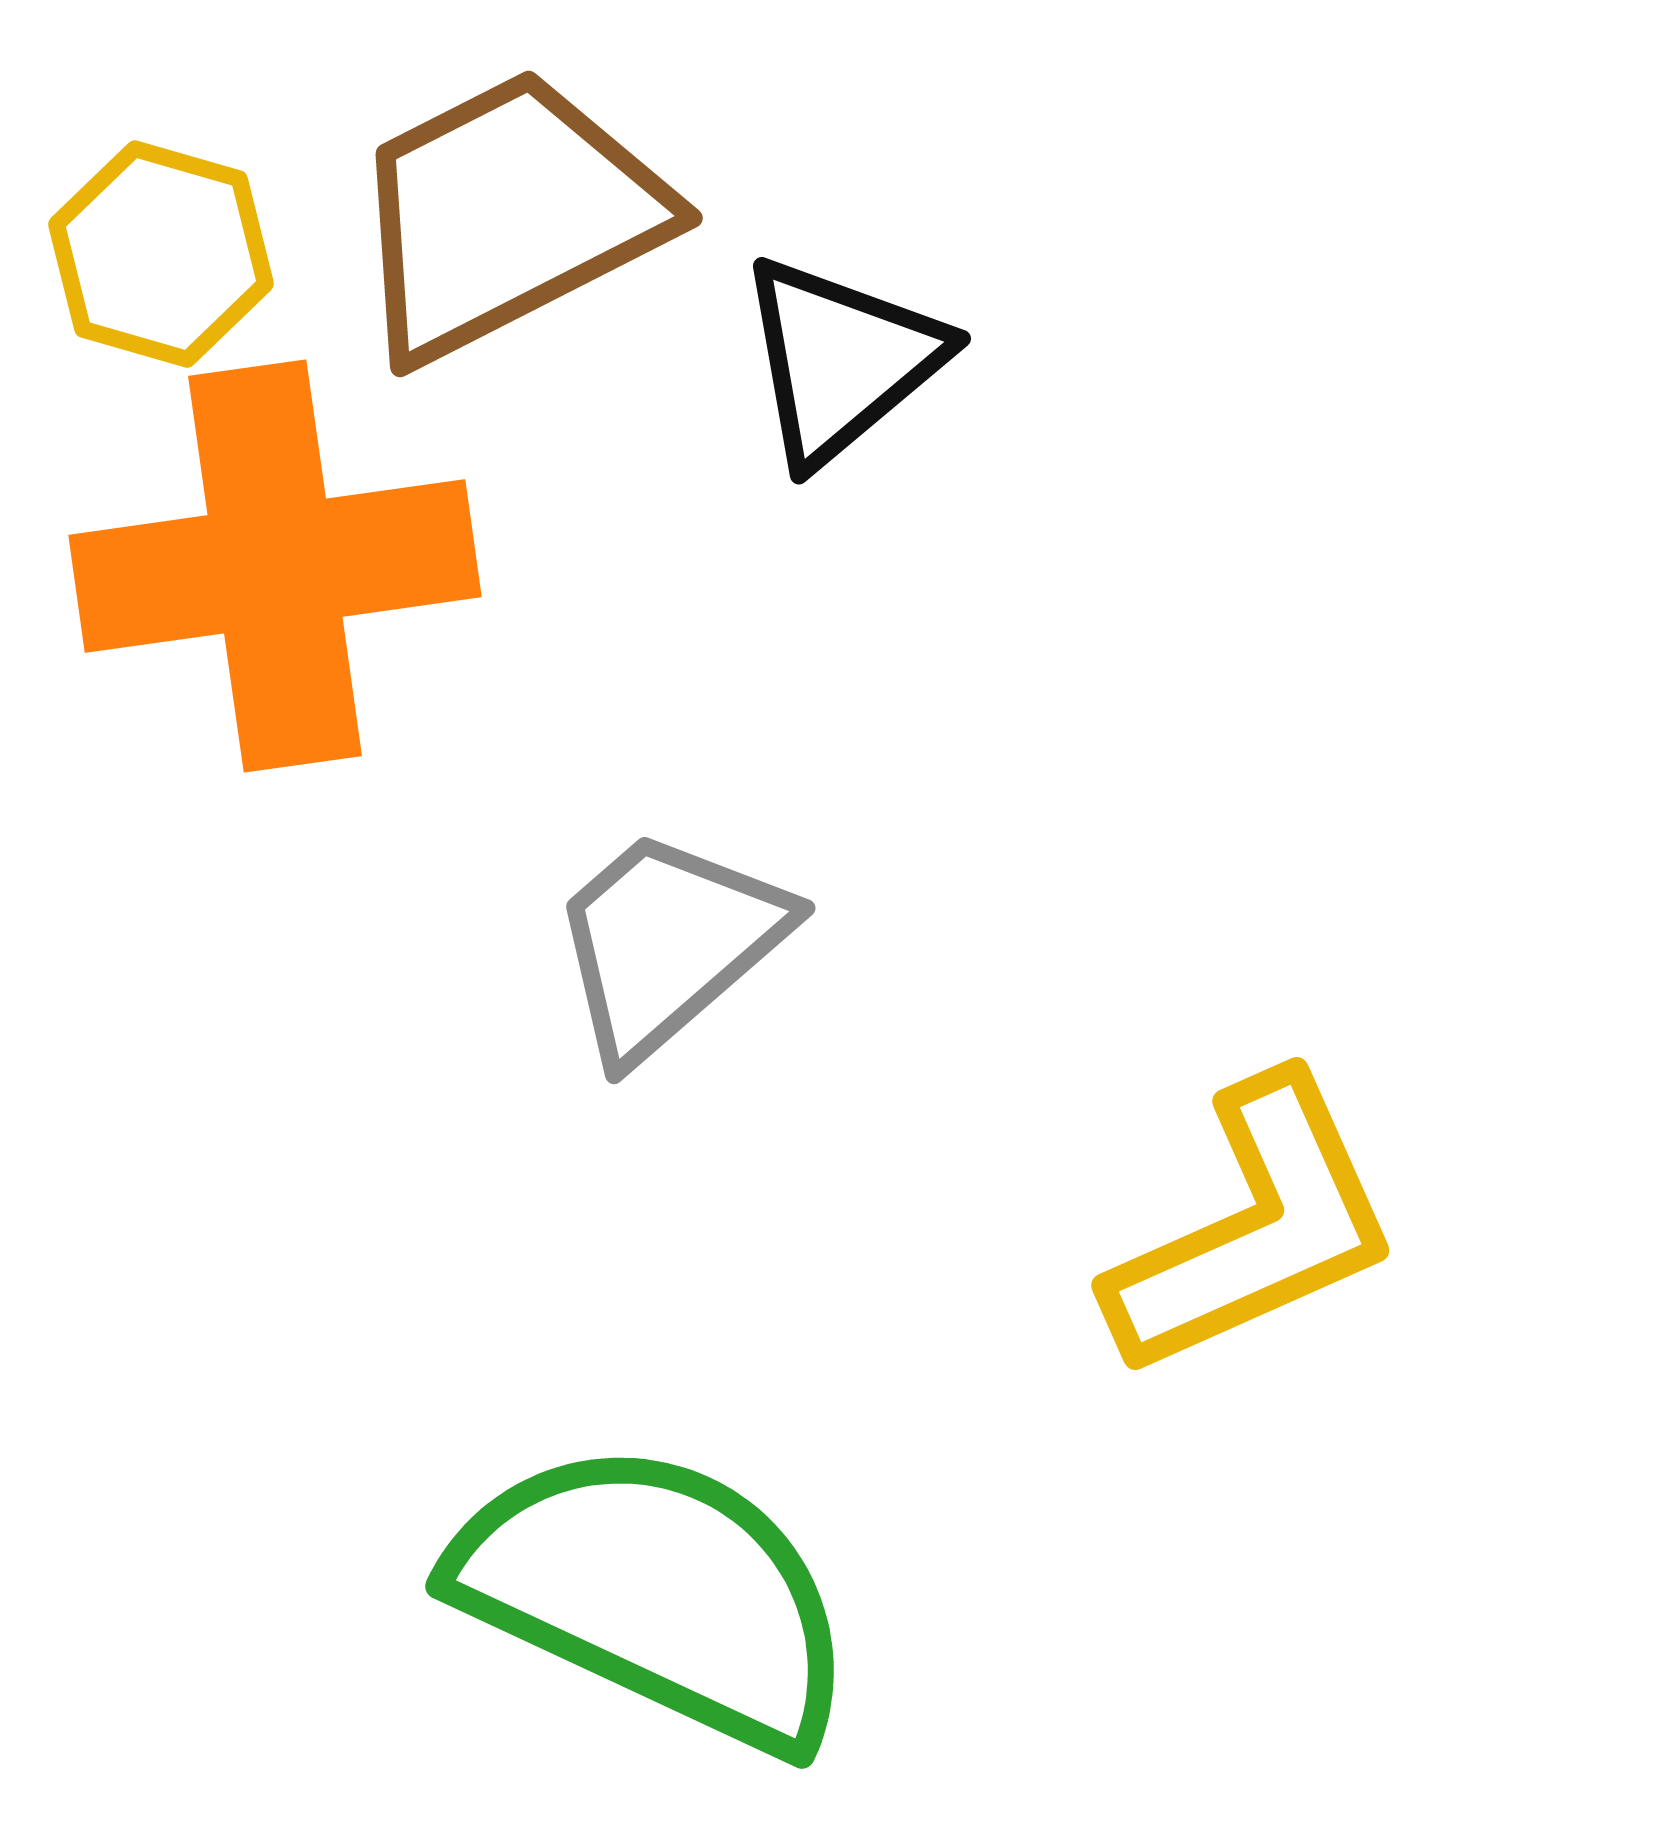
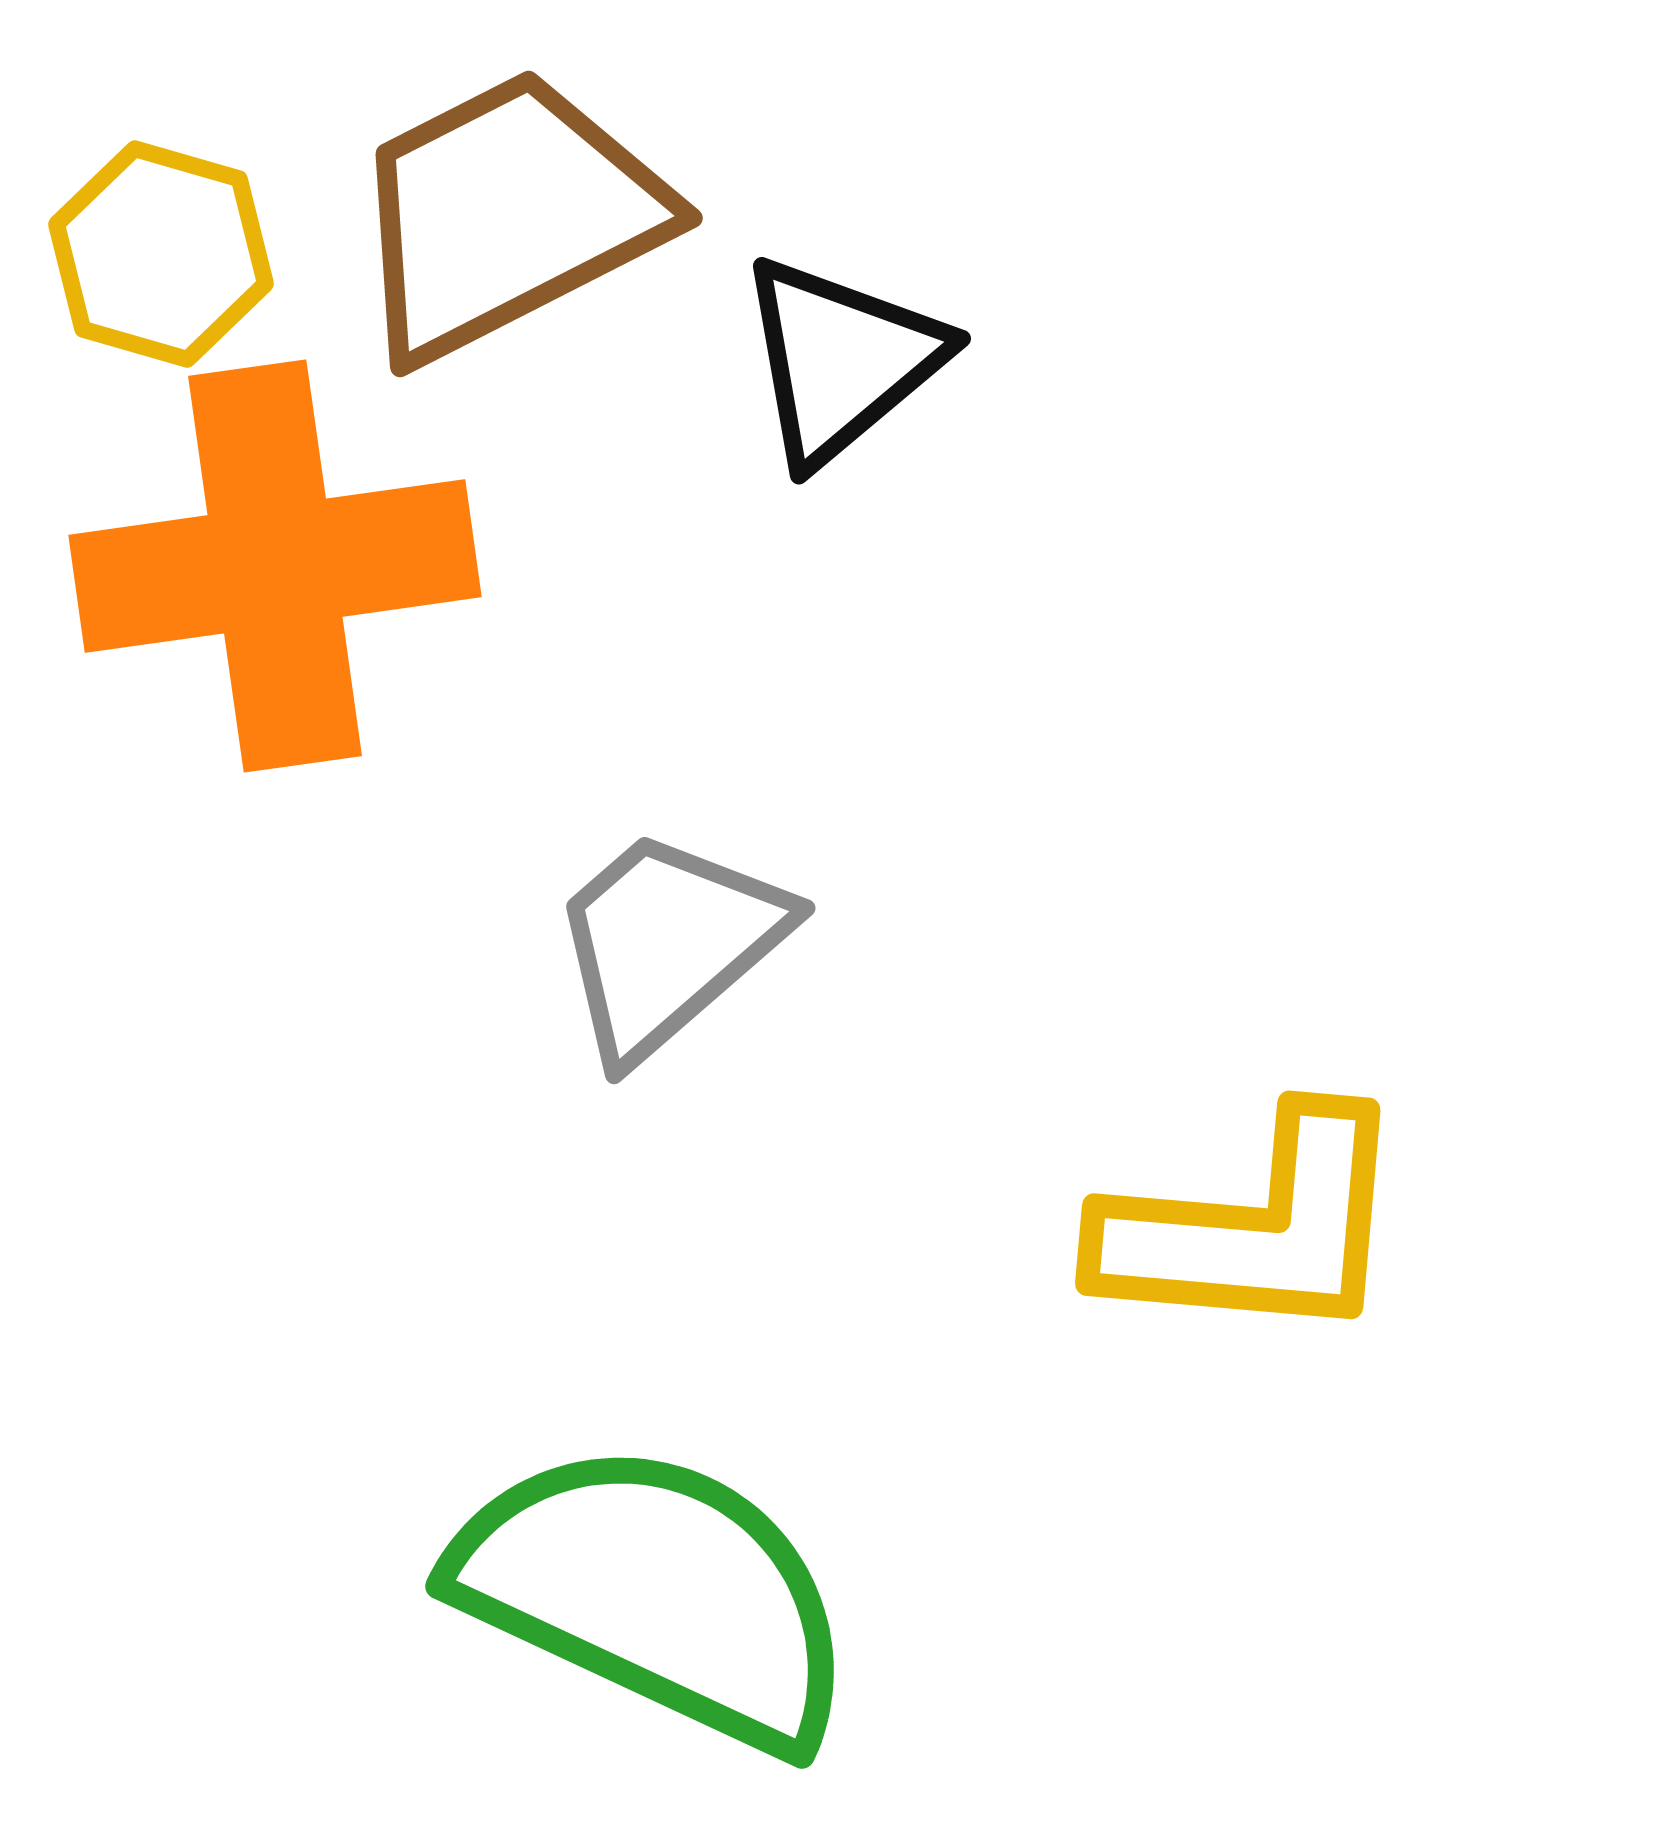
yellow L-shape: rotated 29 degrees clockwise
